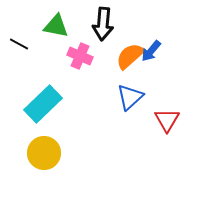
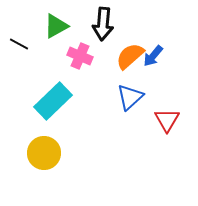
green triangle: rotated 40 degrees counterclockwise
blue arrow: moved 2 px right, 5 px down
cyan rectangle: moved 10 px right, 3 px up
